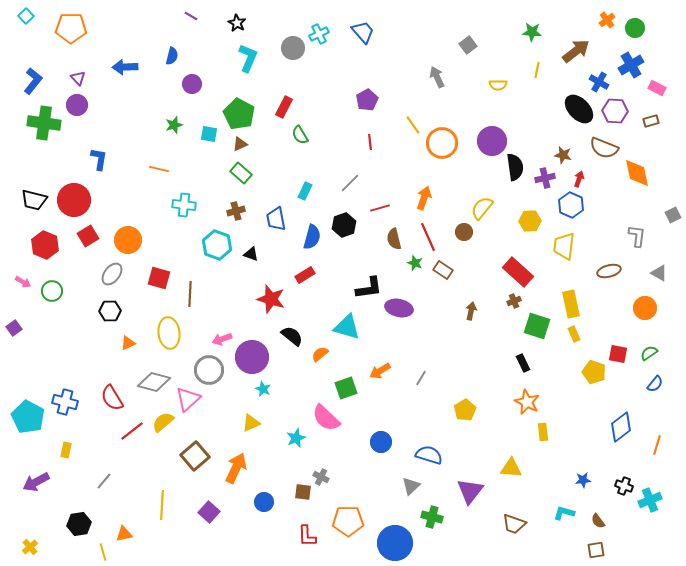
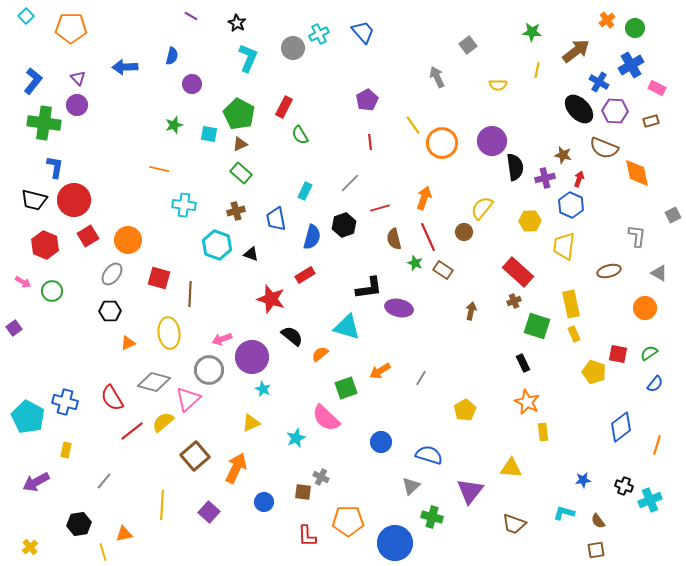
blue L-shape at (99, 159): moved 44 px left, 8 px down
